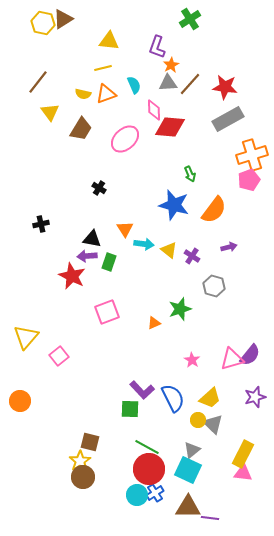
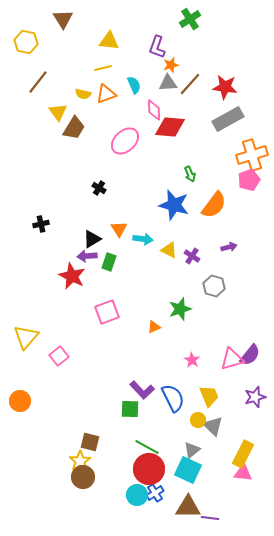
brown triangle at (63, 19): rotated 30 degrees counterclockwise
yellow hexagon at (43, 23): moved 17 px left, 19 px down
orange star at (171, 65): rotated 14 degrees clockwise
yellow triangle at (50, 112): moved 8 px right
brown trapezoid at (81, 129): moved 7 px left, 1 px up
pink ellipse at (125, 139): moved 2 px down
orange semicircle at (214, 210): moved 5 px up
orange triangle at (125, 229): moved 6 px left
black triangle at (92, 239): rotated 42 degrees counterclockwise
cyan arrow at (144, 244): moved 1 px left, 5 px up
yellow triangle at (169, 250): rotated 12 degrees counterclockwise
orange triangle at (154, 323): moved 4 px down
yellow trapezoid at (210, 398): moved 1 px left, 2 px up; rotated 70 degrees counterclockwise
gray triangle at (213, 424): moved 2 px down
